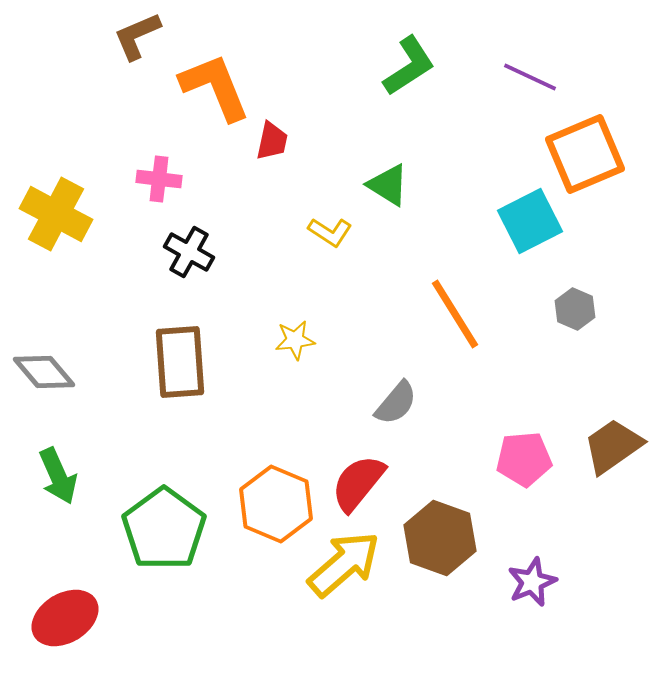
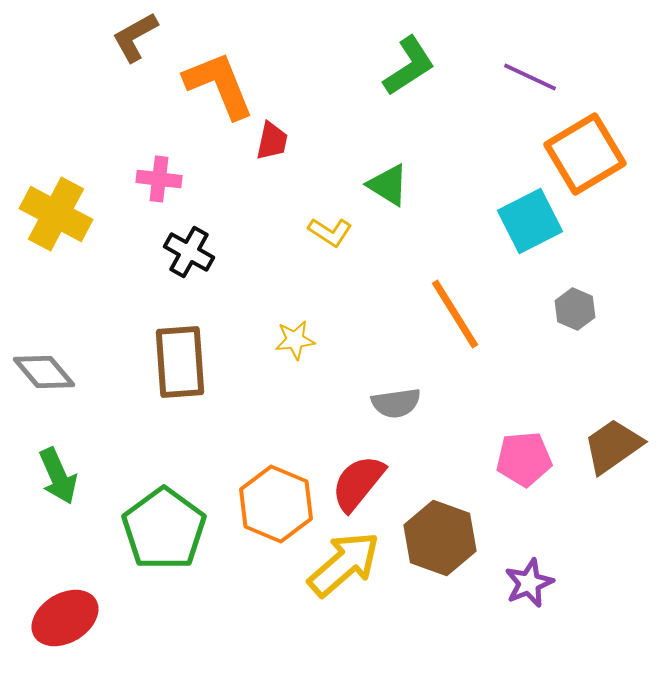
brown L-shape: moved 2 px left, 1 px down; rotated 6 degrees counterclockwise
orange L-shape: moved 4 px right, 2 px up
orange square: rotated 8 degrees counterclockwise
gray semicircle: rotated 42 degrees clockwise
purple star: moved 3 px left, 1 px down
